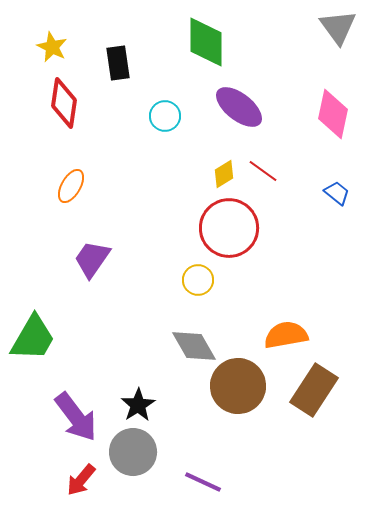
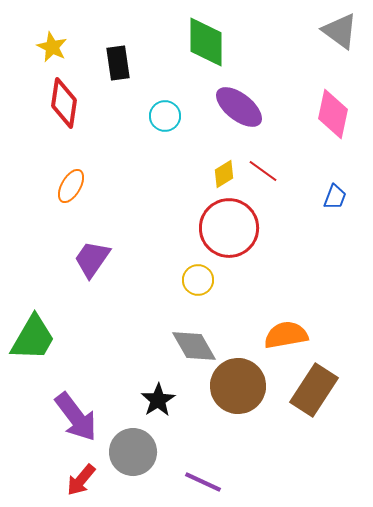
gray triangle: moved 2 px right, 4 px down; rotated 18 degrees counterclockwise
blue trapezoid: moved 2 px left, 4 px down; rotated 72 degrees clockwise
black star: moved 20 px right, 5 px up
